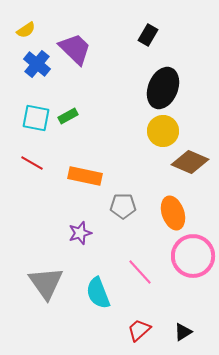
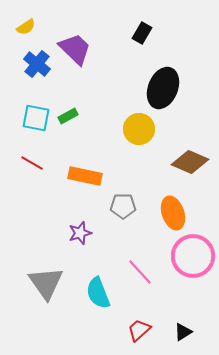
yellow semicircle: moved 3 px up
black rectangle: moved 6 px left, 2 px up
yellow circle: moved 24 px left, 2 px up
